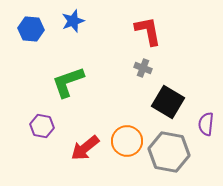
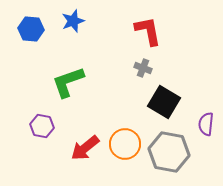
black square: moved 4 px left
orange circle: moved 2 px left, 3 px down
